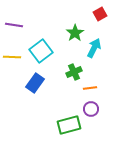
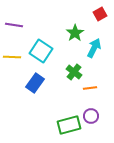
cyan square: rotated 20 degrees counterclockwise
green cross: rotated 28 degrees counterclockwise
purple circle: moved 7 px down
